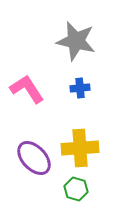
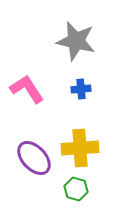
blue cross: moved 1 px right, 1 px down
